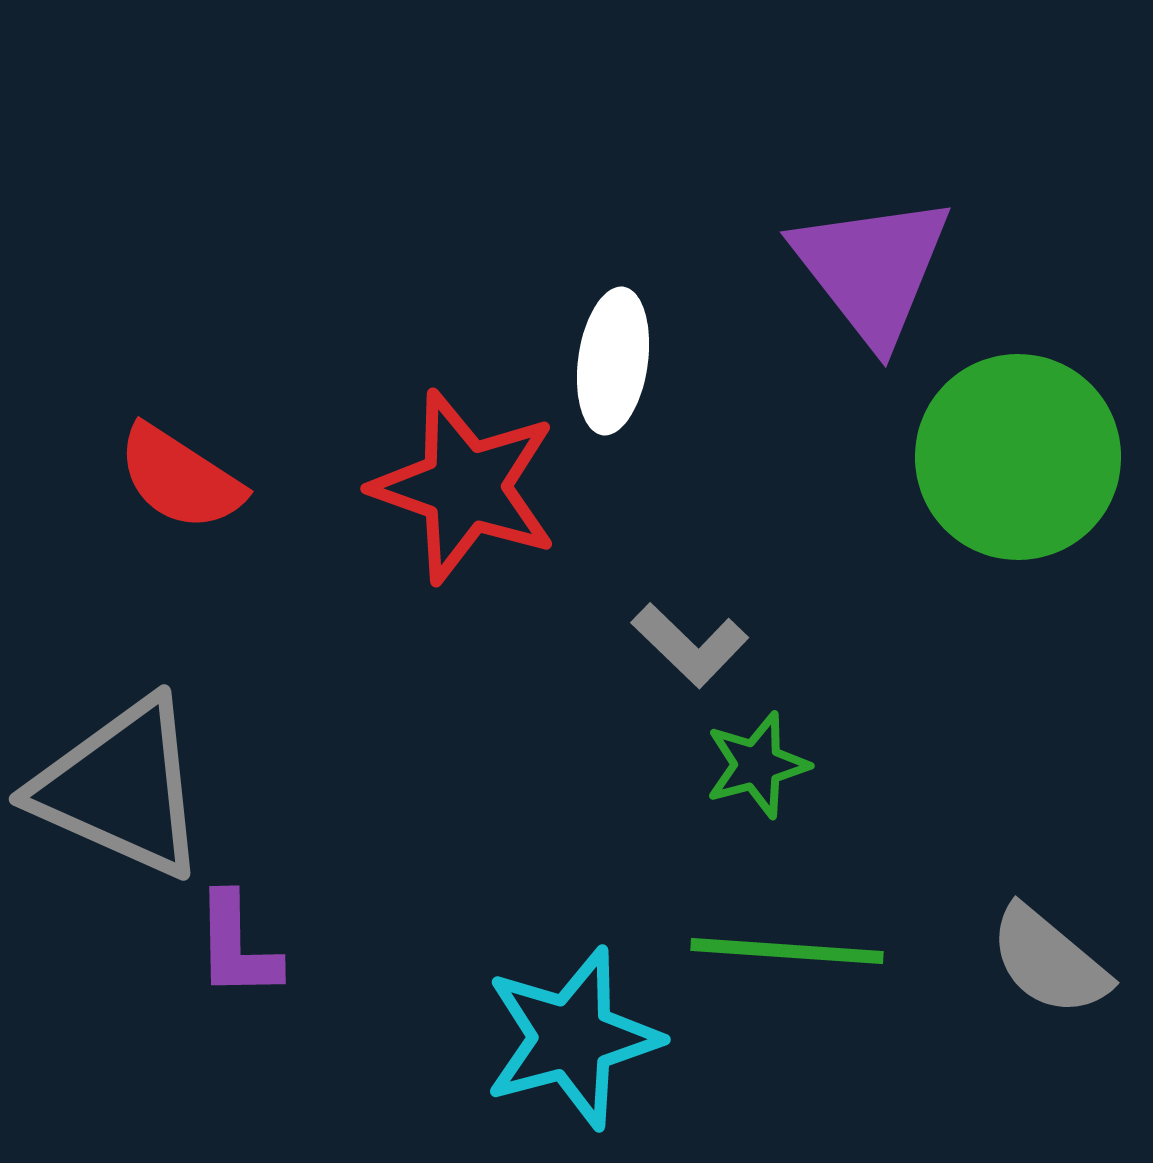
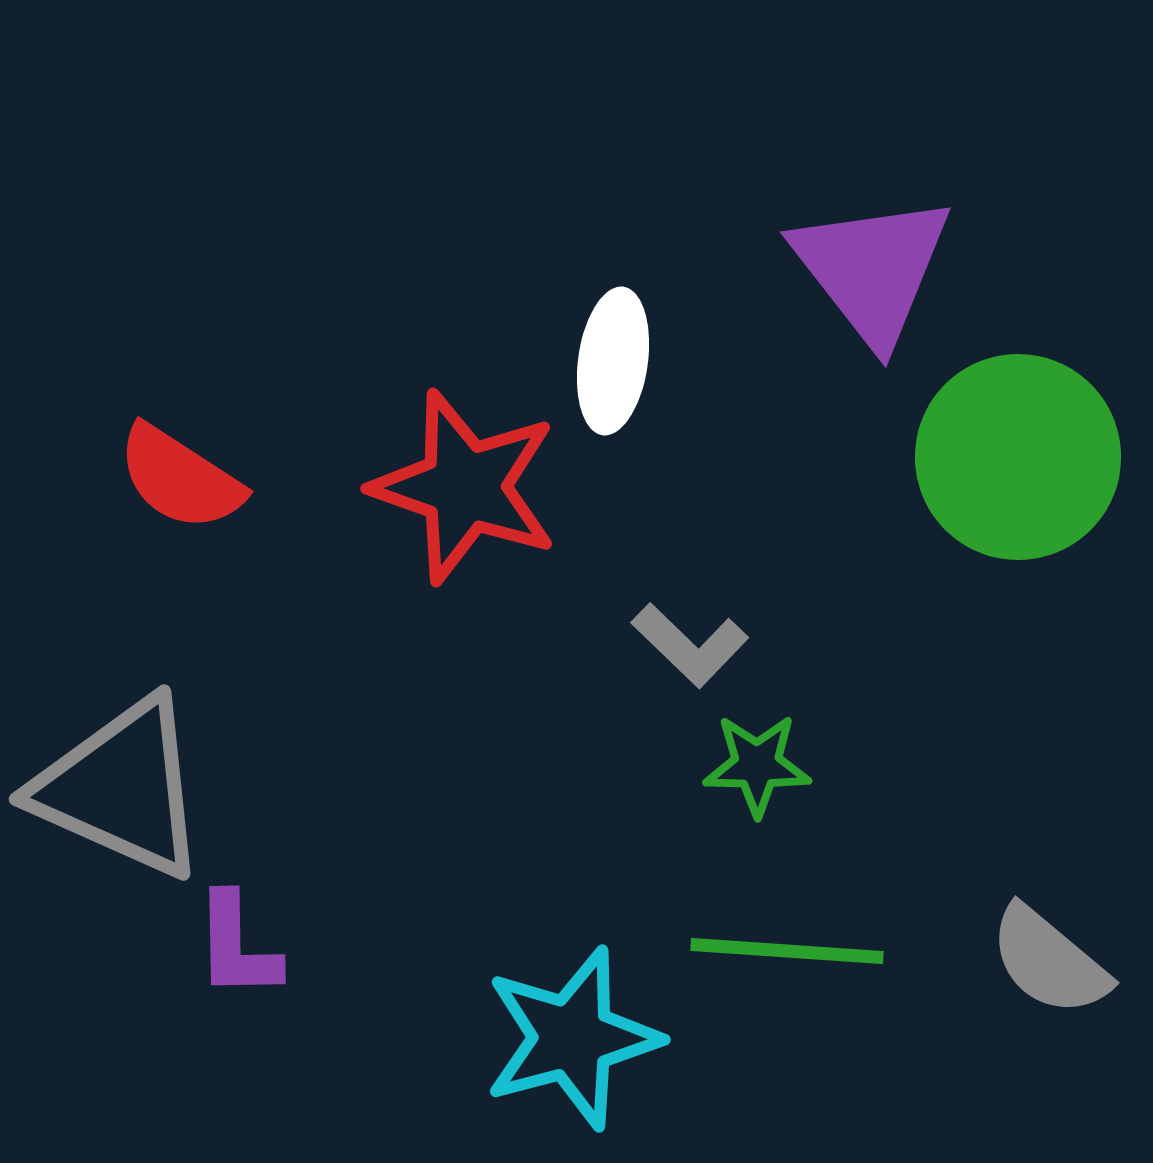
green star: rotated 16 degrees clockwise
